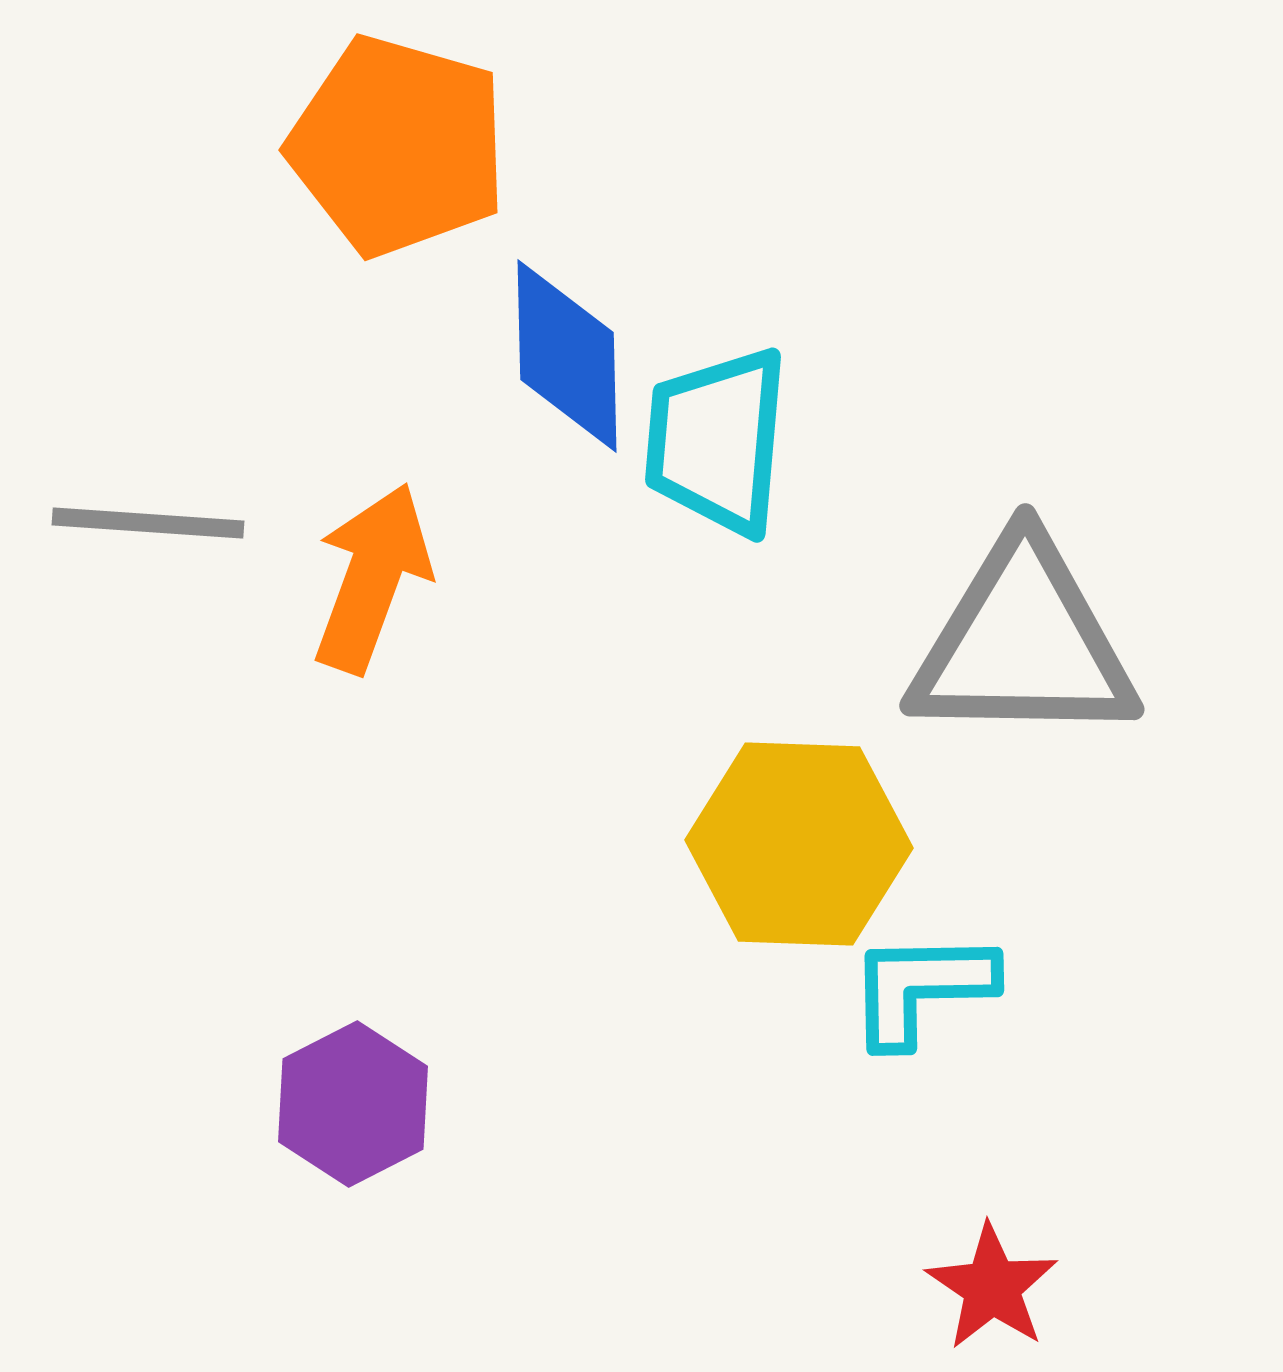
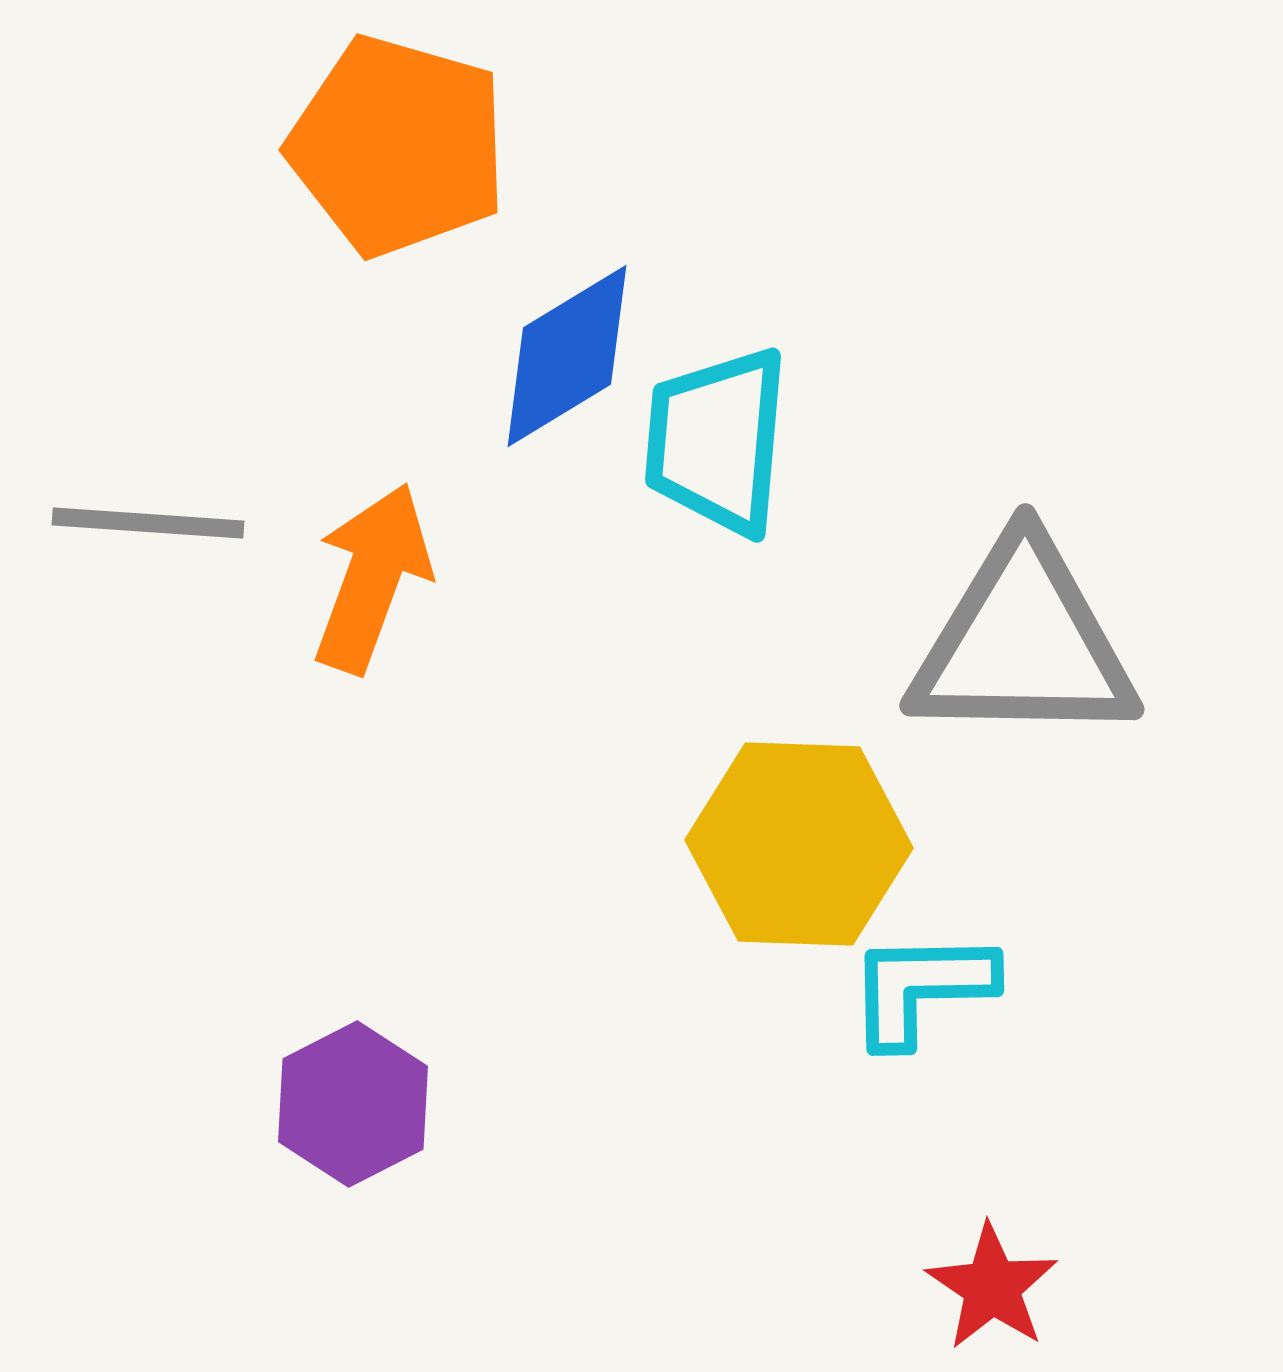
blue diamond: rotated 60 degrees clockwise
